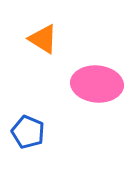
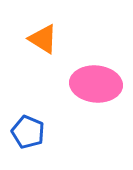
pink ellipse: moved 1 px left
